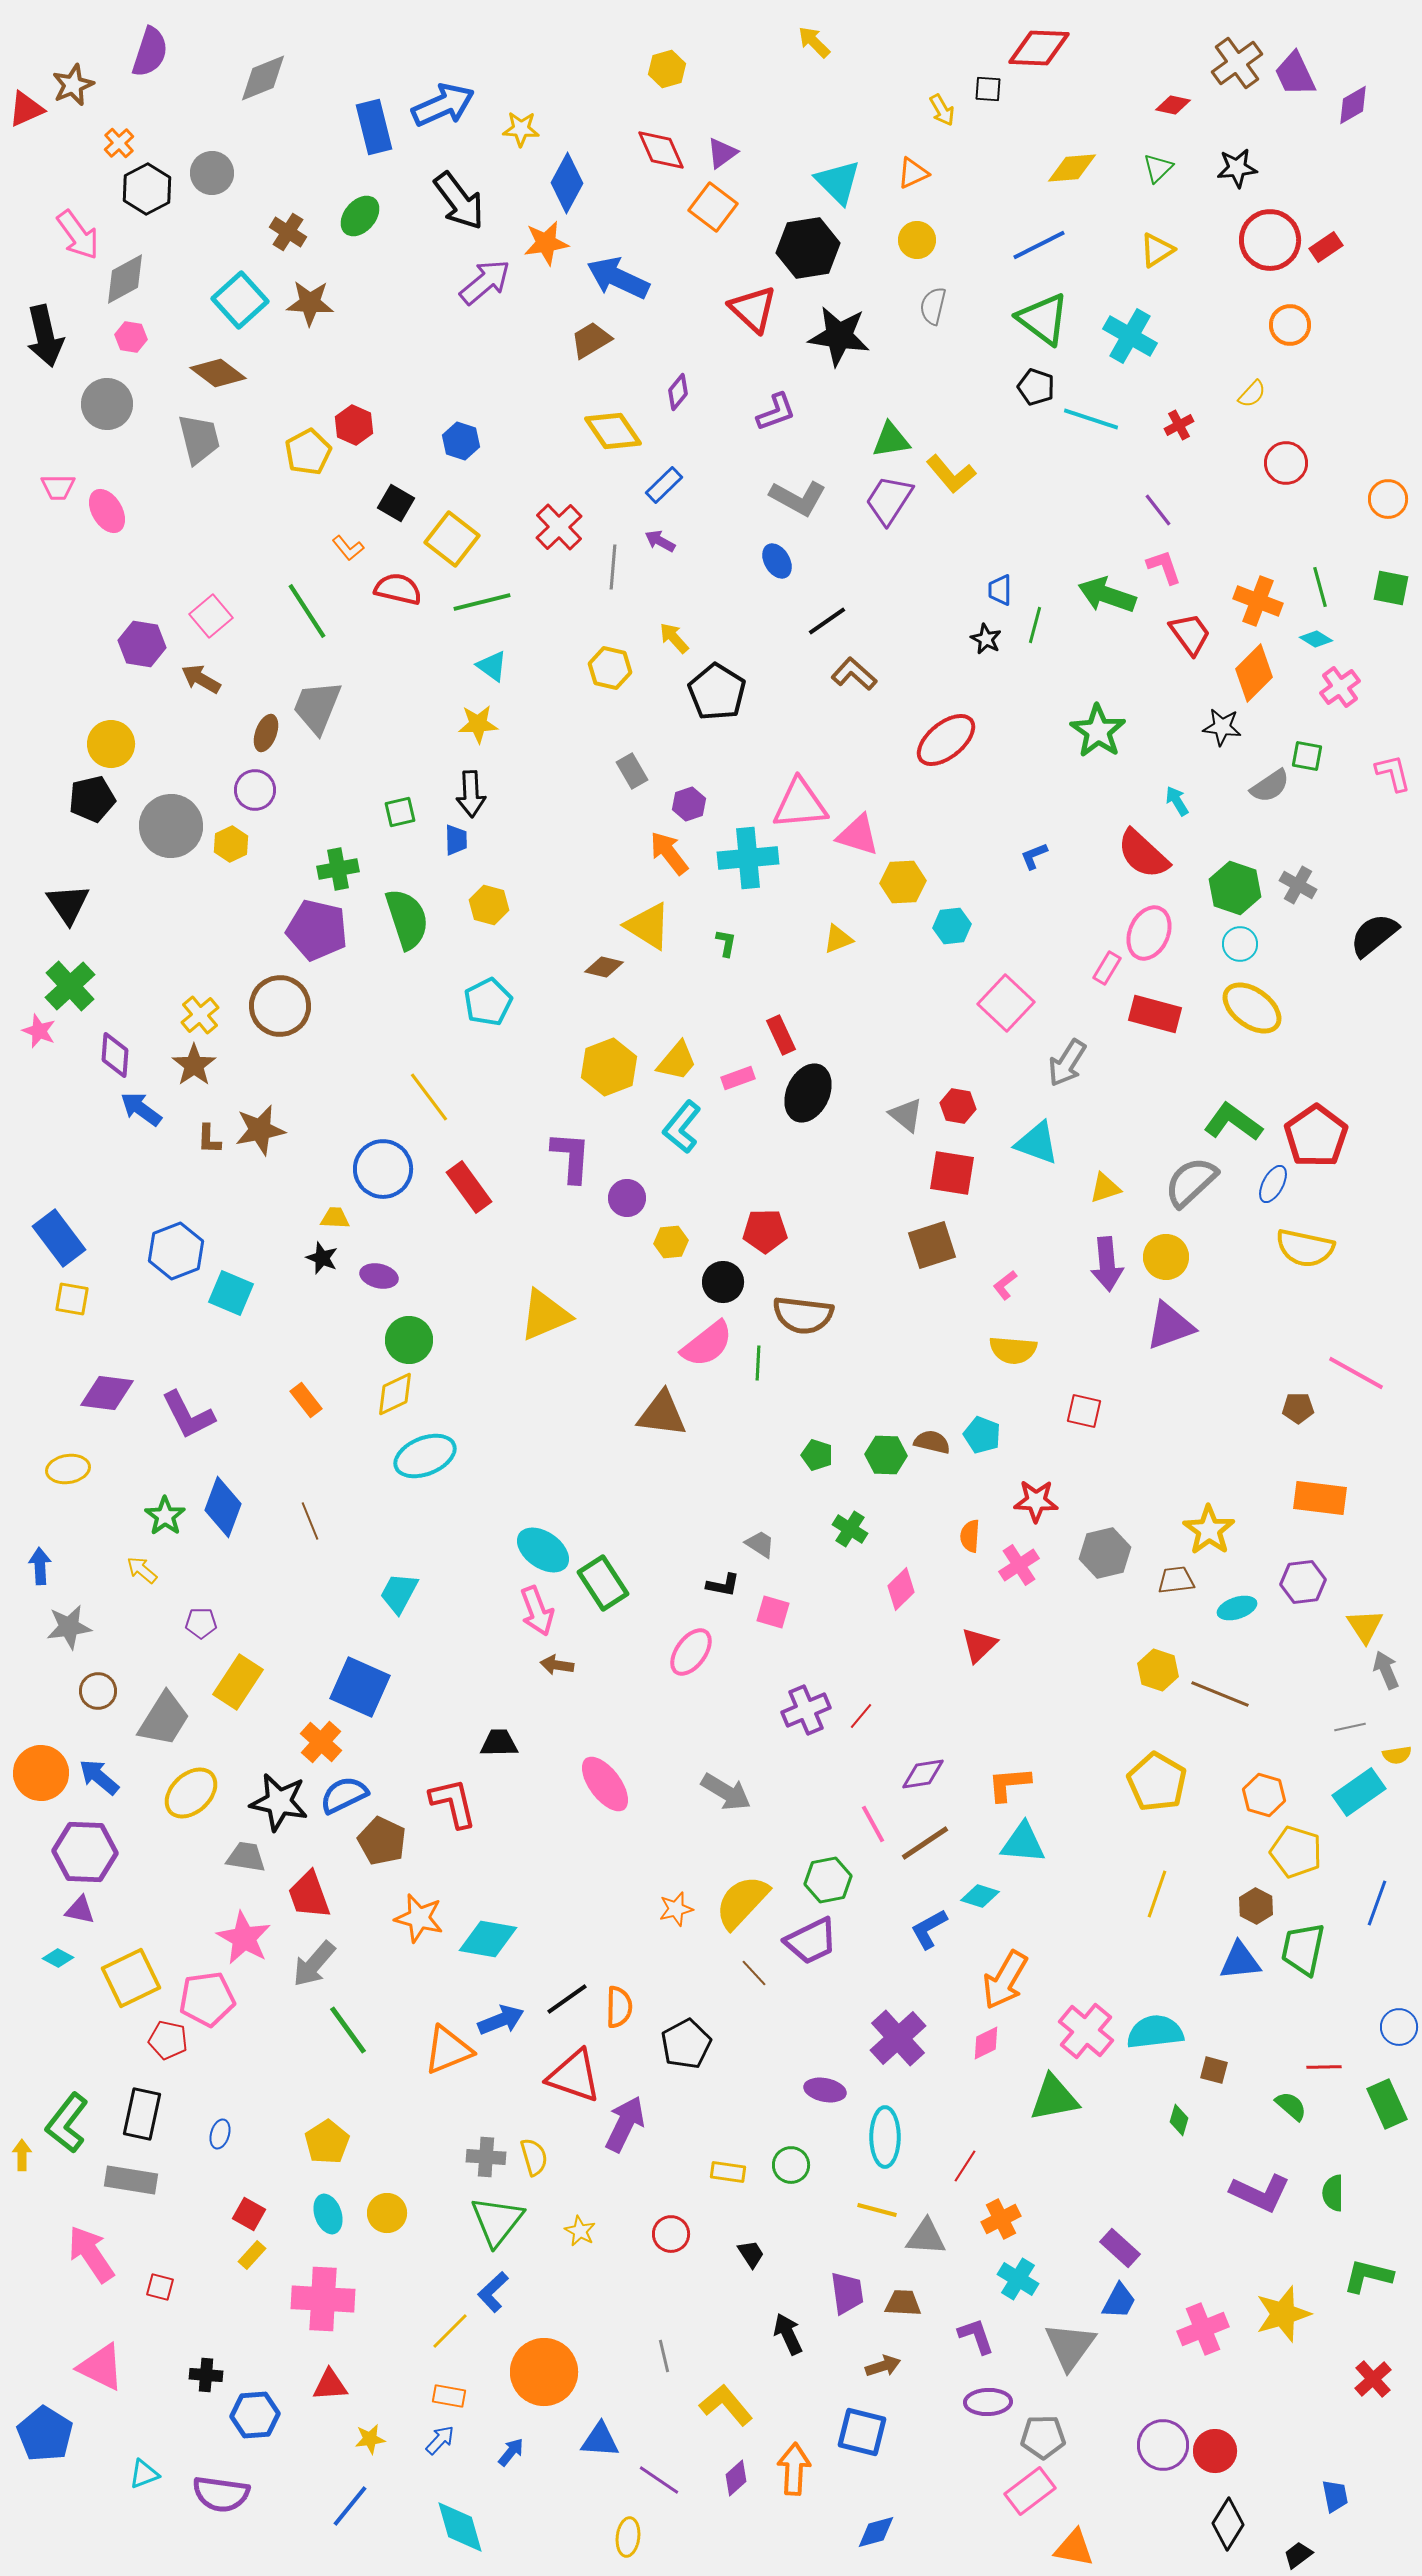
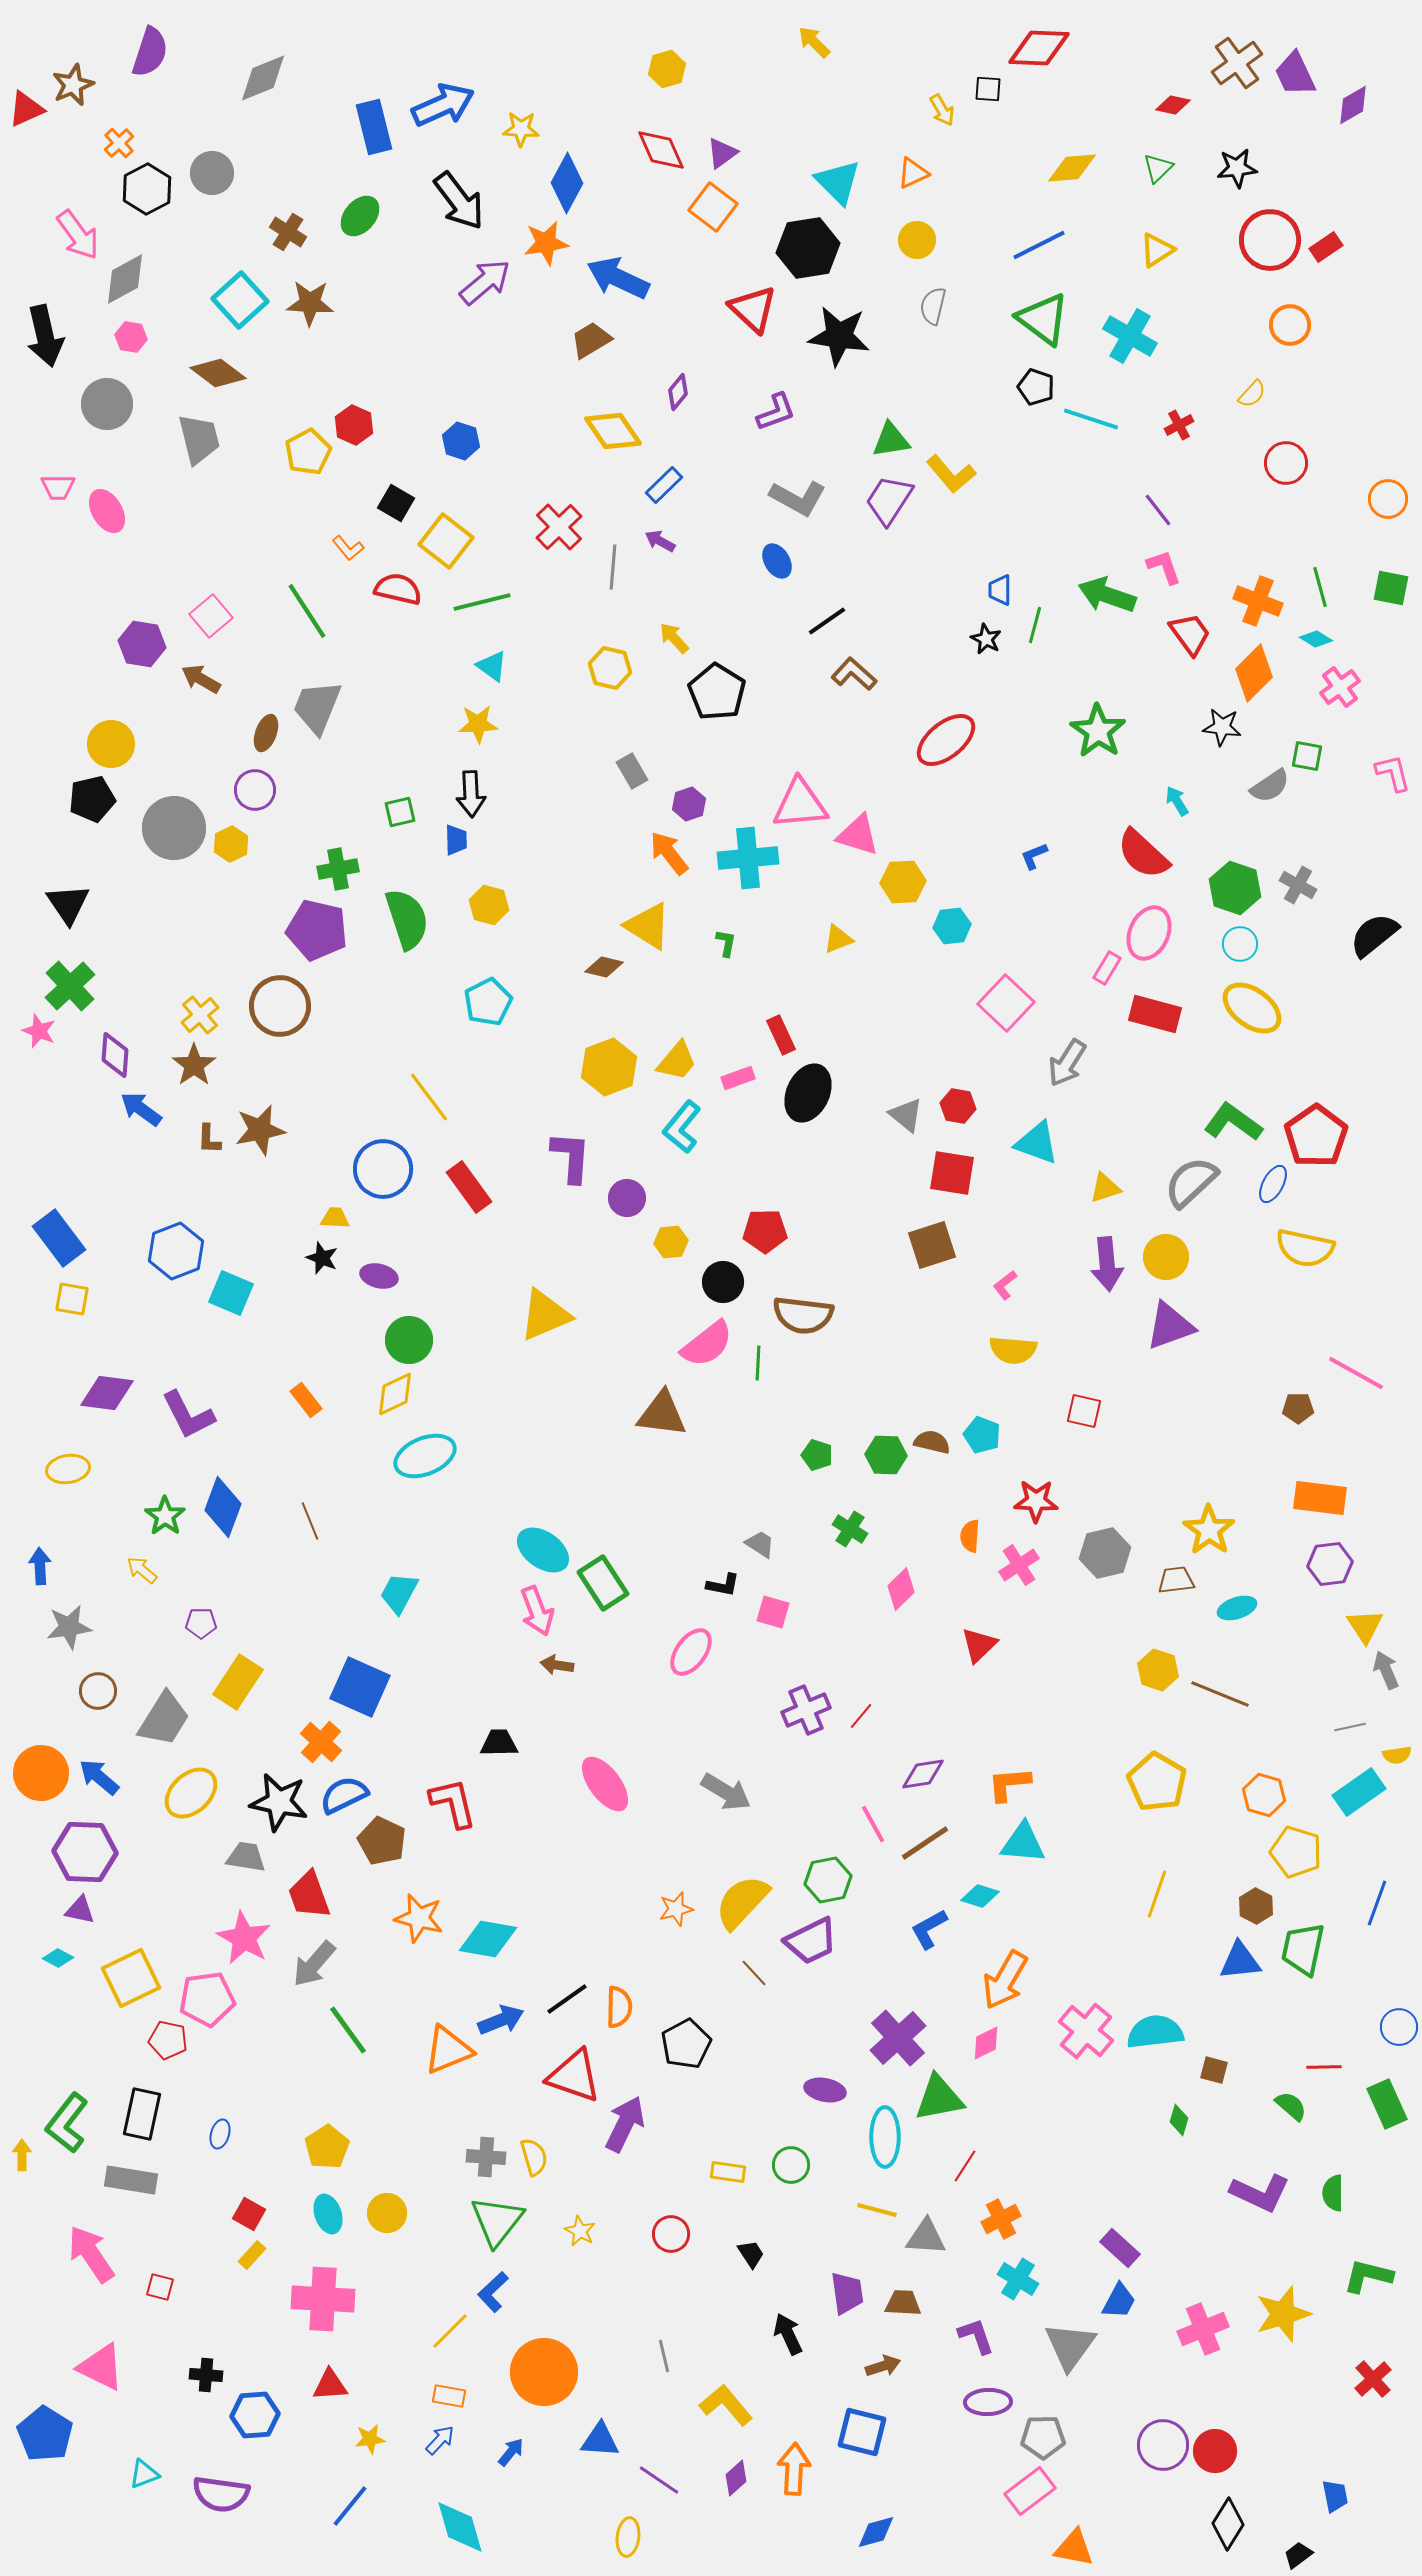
yellow square at (452, 539): moved 6 px left, 2 px down
gray circle at (171, 826): moved 3 px right, 2 px down
purple hexagon at (1303, 1582): moved 27 px right, 18 px up
green triangle at (1054, 2098): moved 115 px left
yellow pentagon at (327, 2142): moved 5 px down
